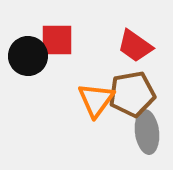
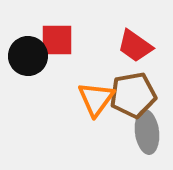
brown pentagon: moved 1 px right, 1 px down
orange triangle: moved 1 px up
